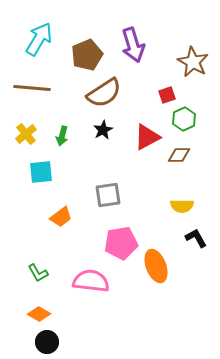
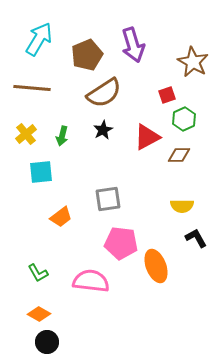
gray square: moved 4 px down
pink pentagon: rotated 16 degrees clockwise
